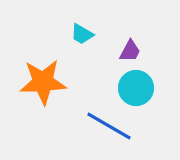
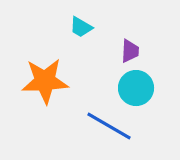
cyan trapezoid: moved 1 px left, 7 px up
purple trapezoid: rotated 25 degrees counterclockwise
orange star: moved 2 px right, 1 px up
